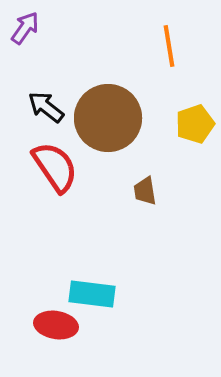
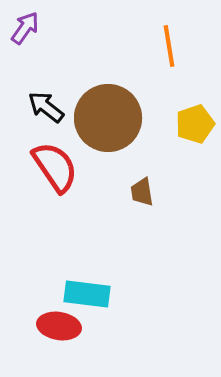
brown trapezoid: moved 3 px left, 1 px down
cyan rectangle: moved 5 px left
red ellipse: moved 3 px right, 1 px down
